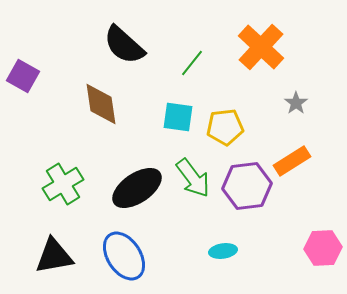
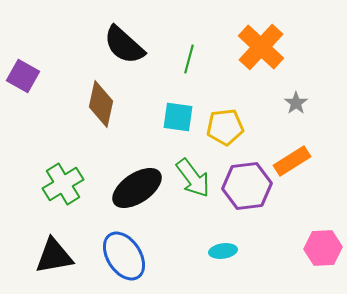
green line: moved 3 px left, 4 px up; rotated 24 degrees counterclockwise
brown diamond: rotated 21 degrees clockwise
